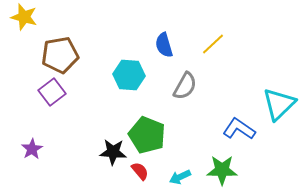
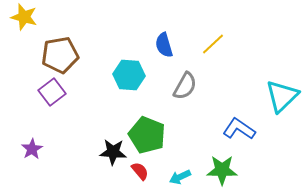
cyan triangle: moved 3 px right, 8 px up
